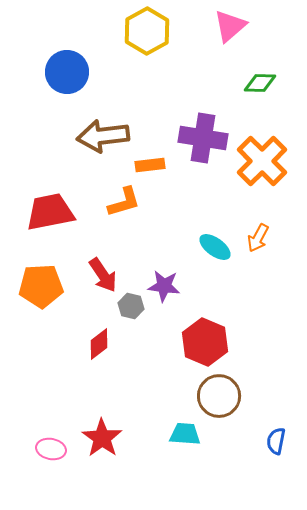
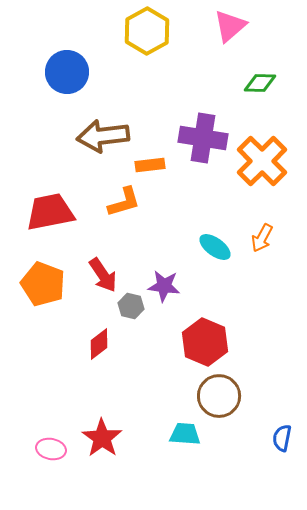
orange arrow: moved 4 px right
orange pentagon: moved 2 px right, 2 px up; rotated 24 degrees clockwise
blue semicircle: moved 6 px right, 3 px up
